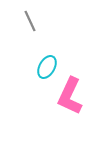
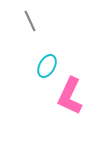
cyan ellipse: moved 1 px up
